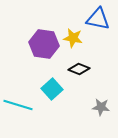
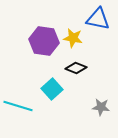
purple hexagon: moved 3 px up
black diamond: moved 3 px left, 1 px up
cyan line: moved 1 px down
